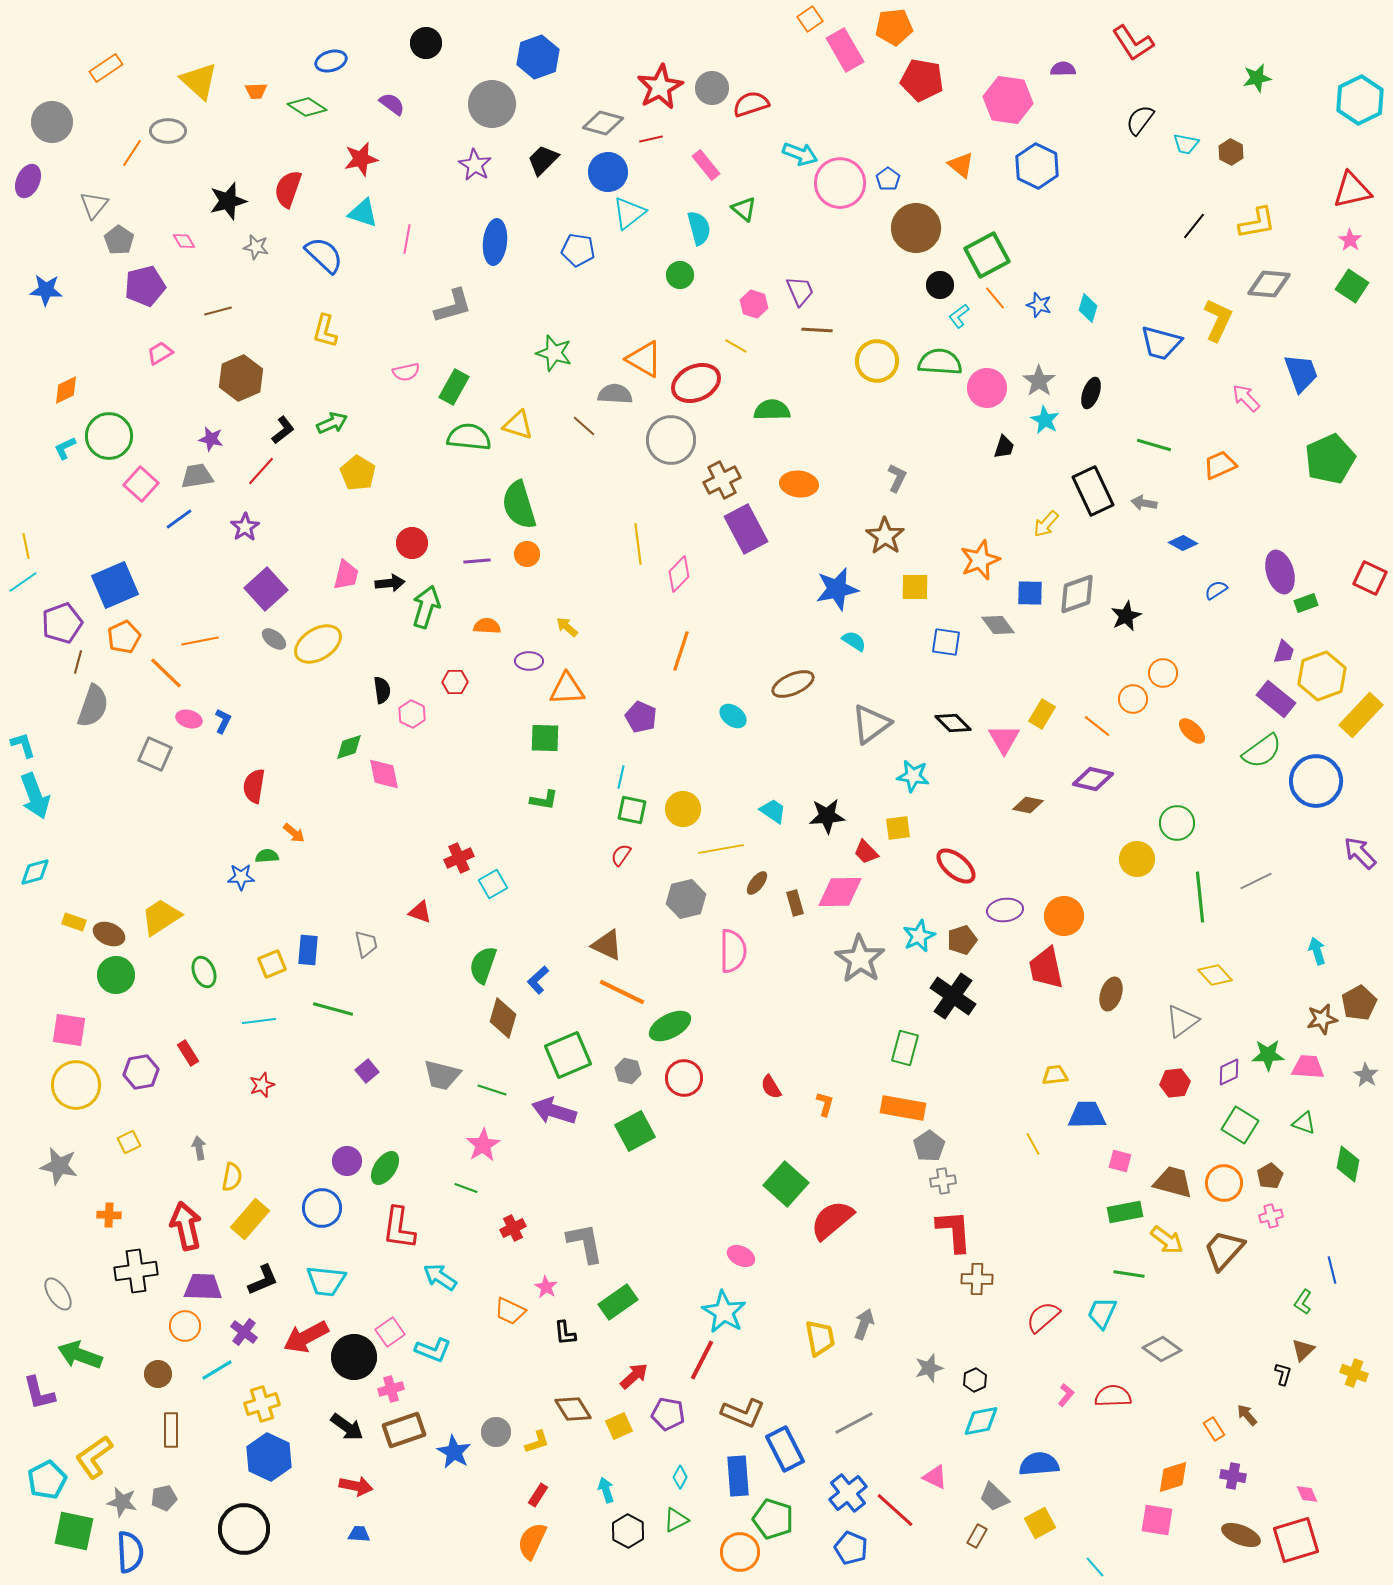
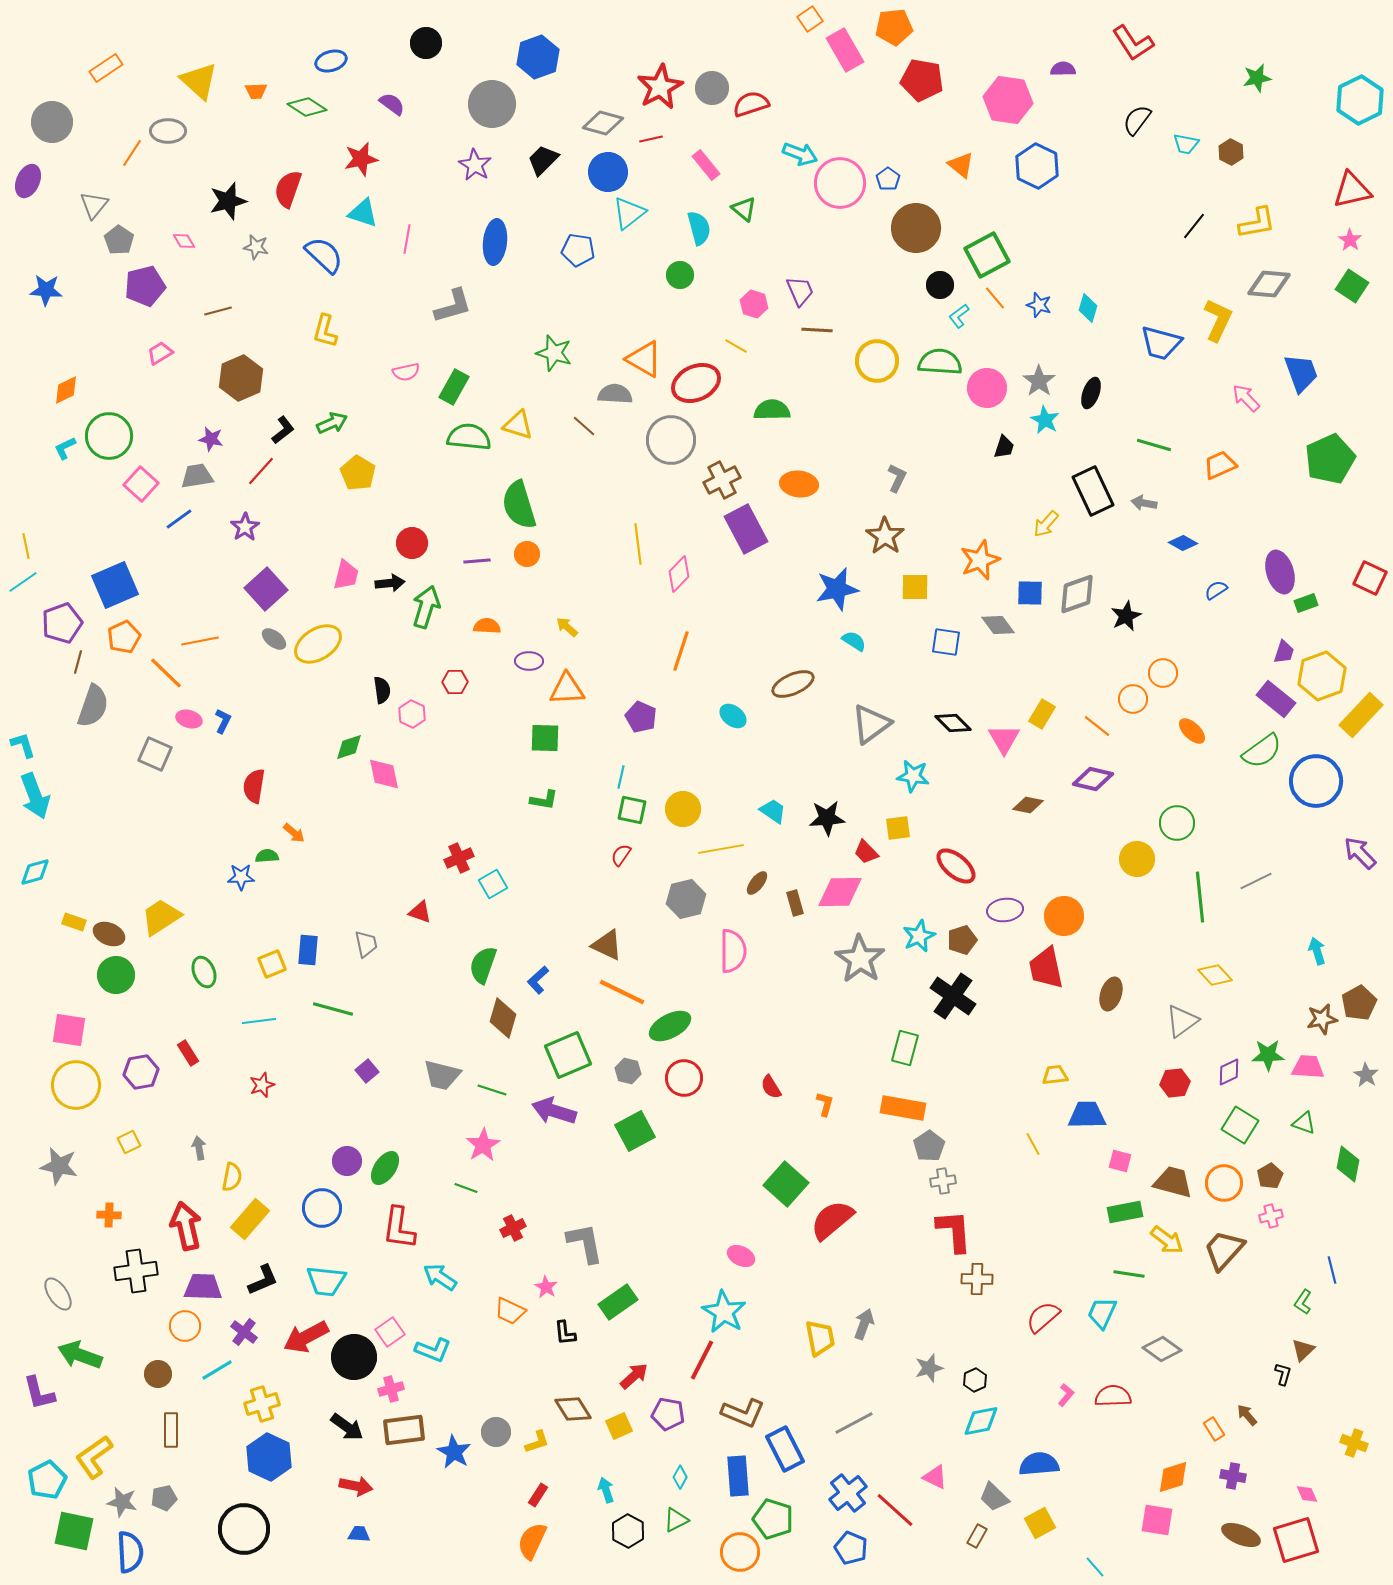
black semicircle at (1140, 120): moved 3 px left
black star at (827, 816): moved 2 px down
yellow cross at (1354, 1373): moved 70 px down
brown rectangle at (404, 1430): rotated 12 degrees clockwise
